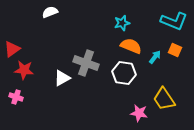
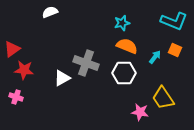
orange semicircle: moved 4 px left
white hexagon: rotated 10 degrees counterclockwise
yellow trapezoid: moved 1 px left, 1 px up
pink star: moved 1 px right, 1 px up
